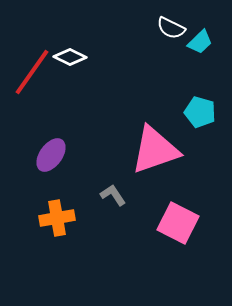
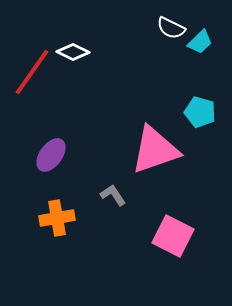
white diamond: moved 3 px right, 5 px up
pink square: moved 5 px left, 13 px down
